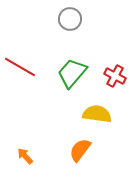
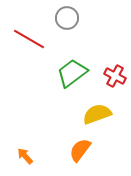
gray circle: moved 3 px left, 1 px up
red line: moved 9 px right, 28 px up
green trapezoid: rotated 12 degrees clockwise
yellow semicircle: rotated 28 degrees counterclockwise
